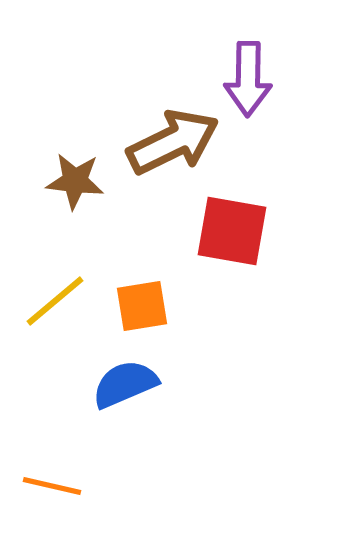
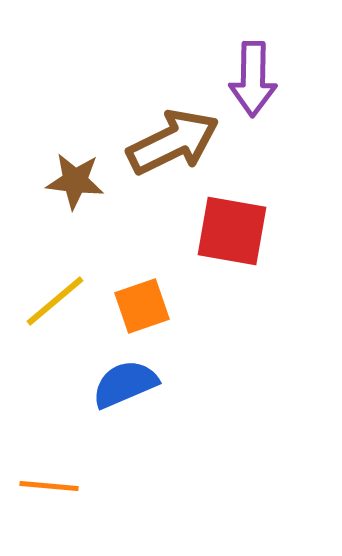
purple arrow: moved 5 px right
orange square: rotated 10 degrees counterclockwise
orange line: moved 3 px left; rotated 8 degrees counterclockwise
